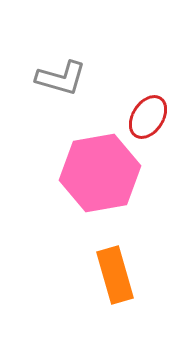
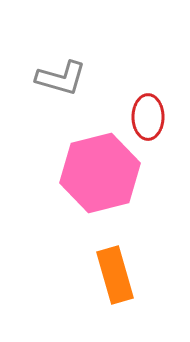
red ellipse: rotated 33 degrees counterclockwise
pink hexagon: rotated 4 degrees counterclockwise
